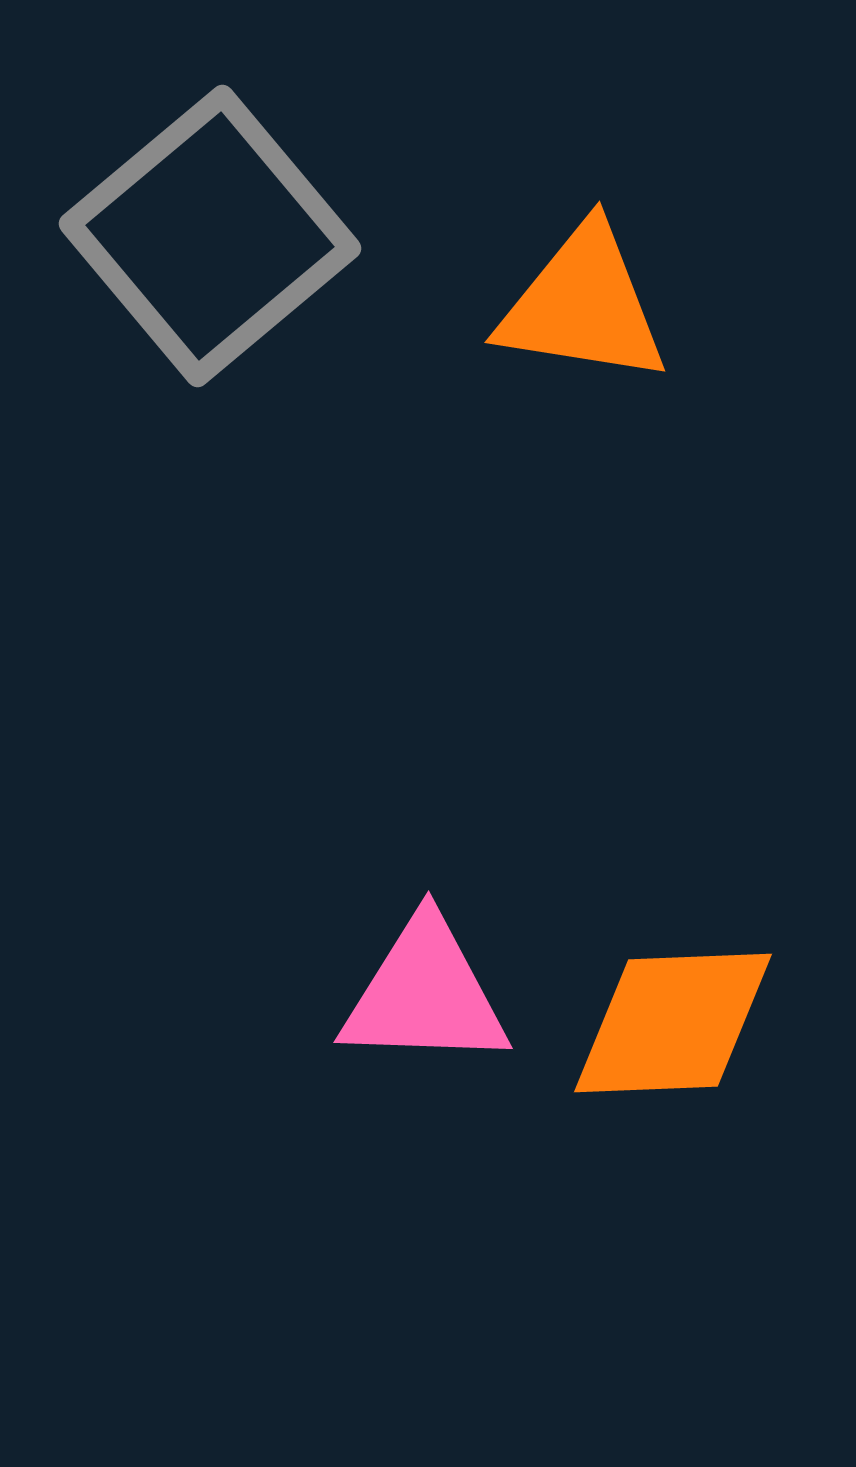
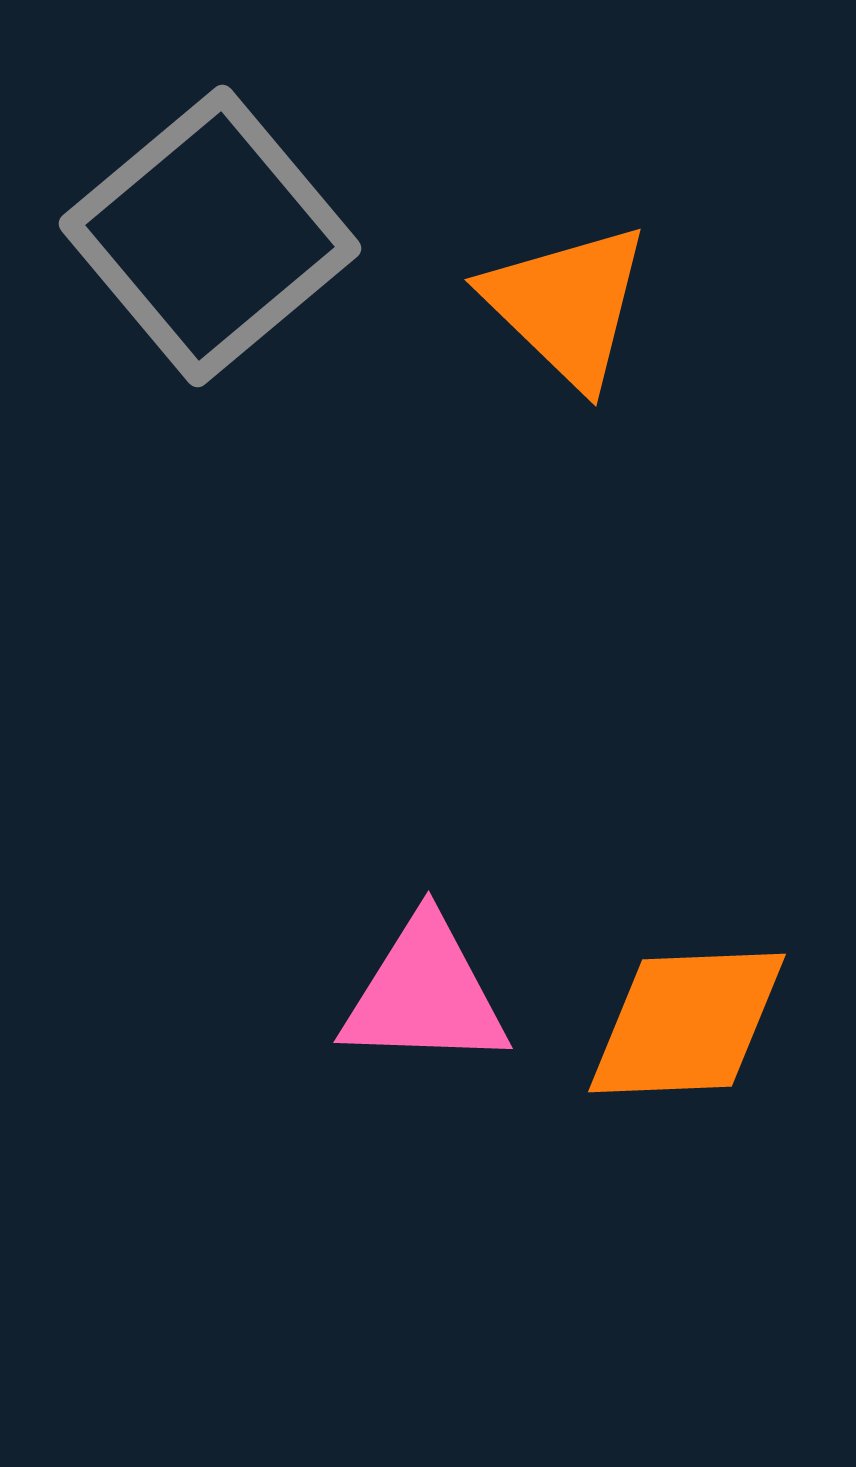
orange triangle: moved 16 px left; rotated 35 degrees clockwise
orange diamond: moved 14 px right
